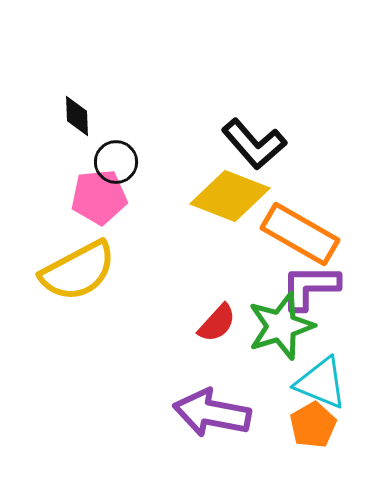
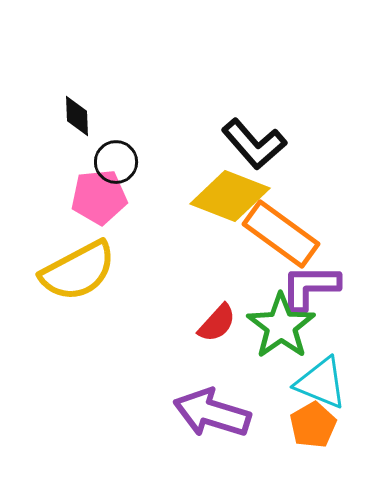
orange rectangle: moved 19 px left; rotated 6 degrees clockwise
green star: rotated 18 degrees counterclockwise
purple arrow: rotated 6 degrees clockwise
